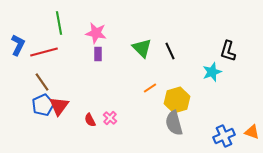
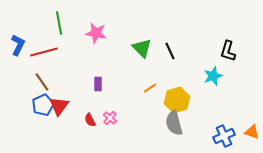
purple rectangle: moved 30 px down
cyan star: moved 1 px right, 4 px down
